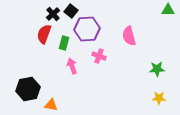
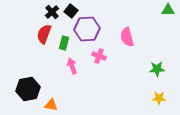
black cross: moved 1 px left, 2 px up
pink semicircle: moved 2 px left, 1 px down
